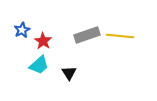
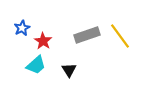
blue star: moved 2 px up
yellow line: rotated 48 degrees clockwise
cyan trapezoid: moved 3 px left
black triangle: moved 3 px up
